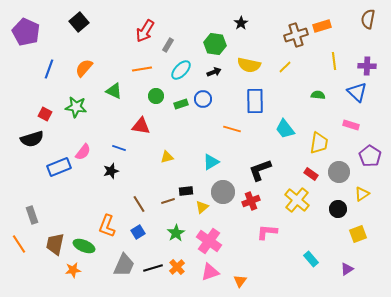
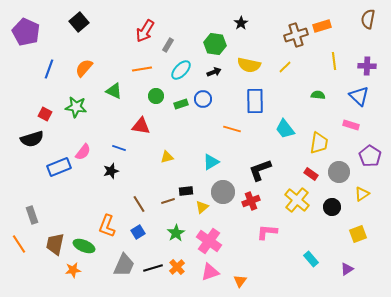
blue triangle at (357, 92): moved 2 px right, 4 px down
black circle at (338, 209): moved 6 px left, 2 px up
